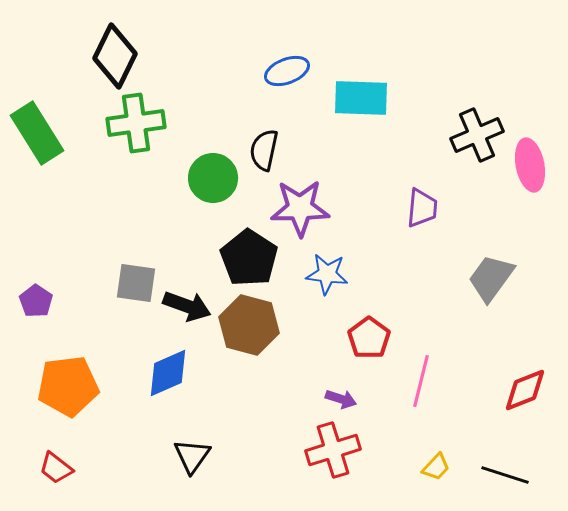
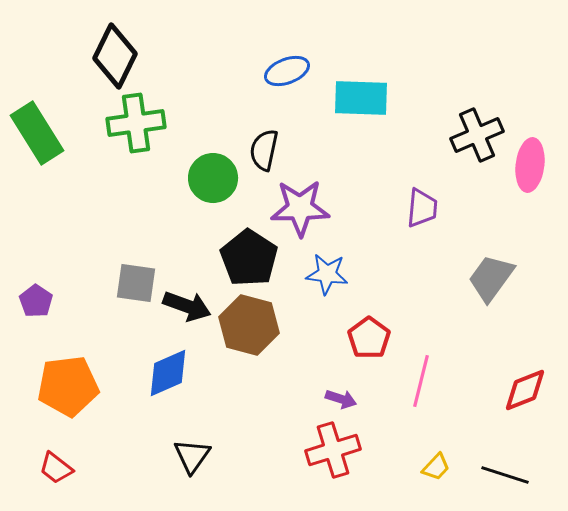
pink ellipse: rotated 18 degrees clockwise
